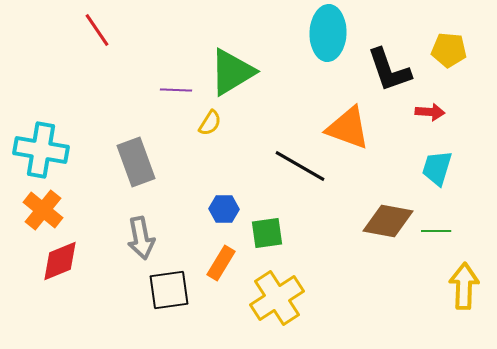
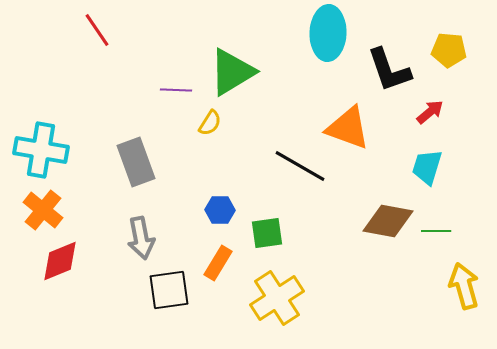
red arrow: rotated 44 degrees counterclockwise
cyan trapezoid: moved 10 px left, 1 px up
blue hexagon: moved 4 px left, 1 px down
orange rectangle: moved 3 px left
yellow arrow: rotated 18 degrees counterclockwise
